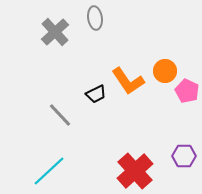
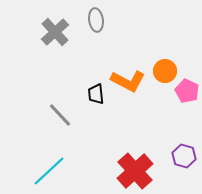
gray ellipse: moved 1 px right, 2 px down
orange L-shape: rotated 28 degrees counterclockwise
black trapezoid: rotated 110 degrees clockwise
purple hexagon: rotated 15 degrees clockwise
